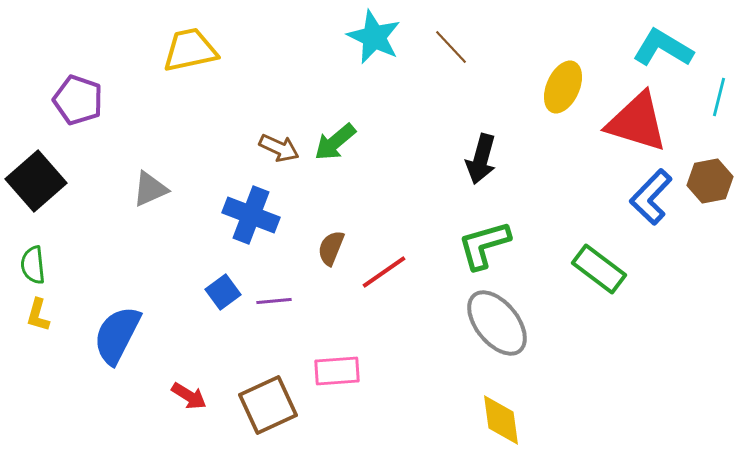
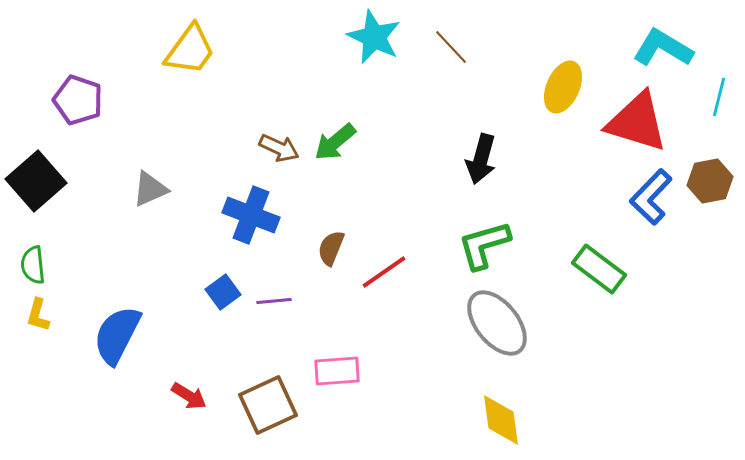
yellow trapezoid: rotated 138 degrees clockwise
